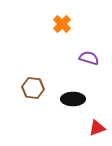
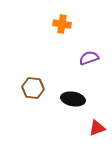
orange cross: rotated 36 degrees counterclockwise
purple semicircle: rotated 36 degrees counterclockwise
black ellipse: rotated 10 degrees clockwise
